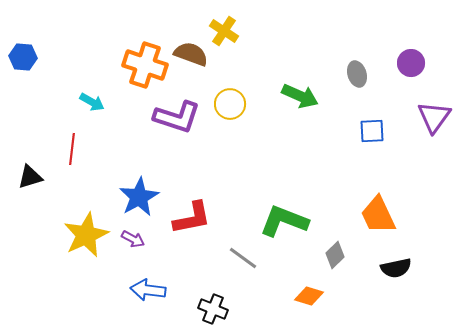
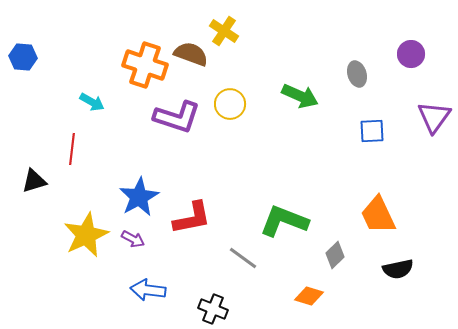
purple circle: moved 9 px up
black triangle: moved 4 px right, 4 px down
black semicircle: moved 2 px right, 1 px down
